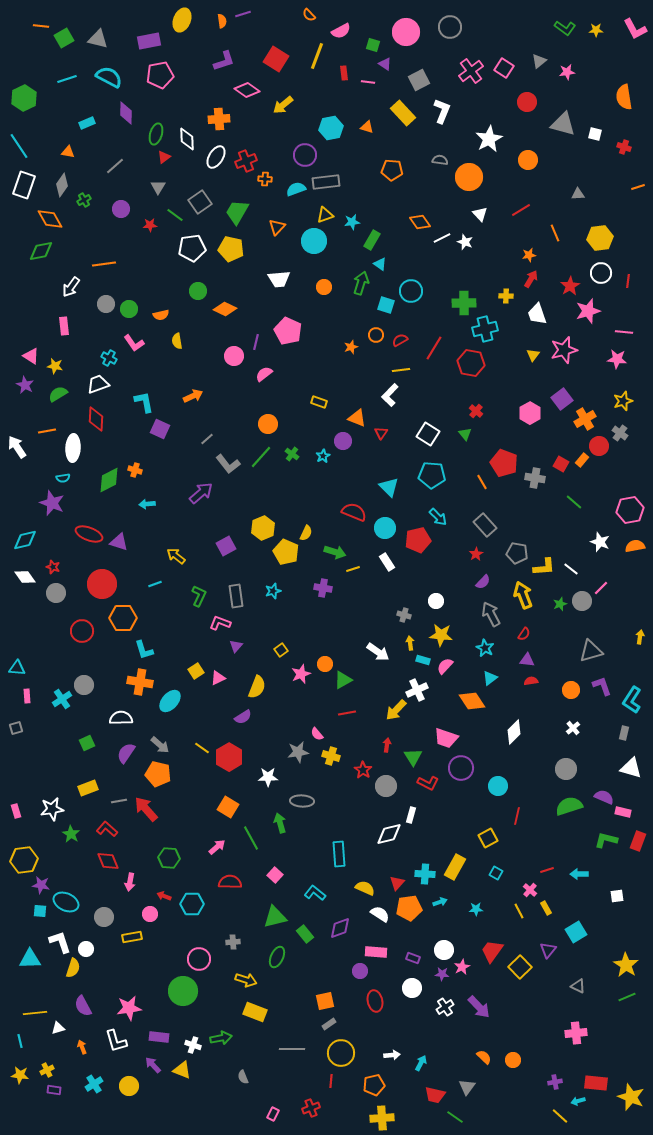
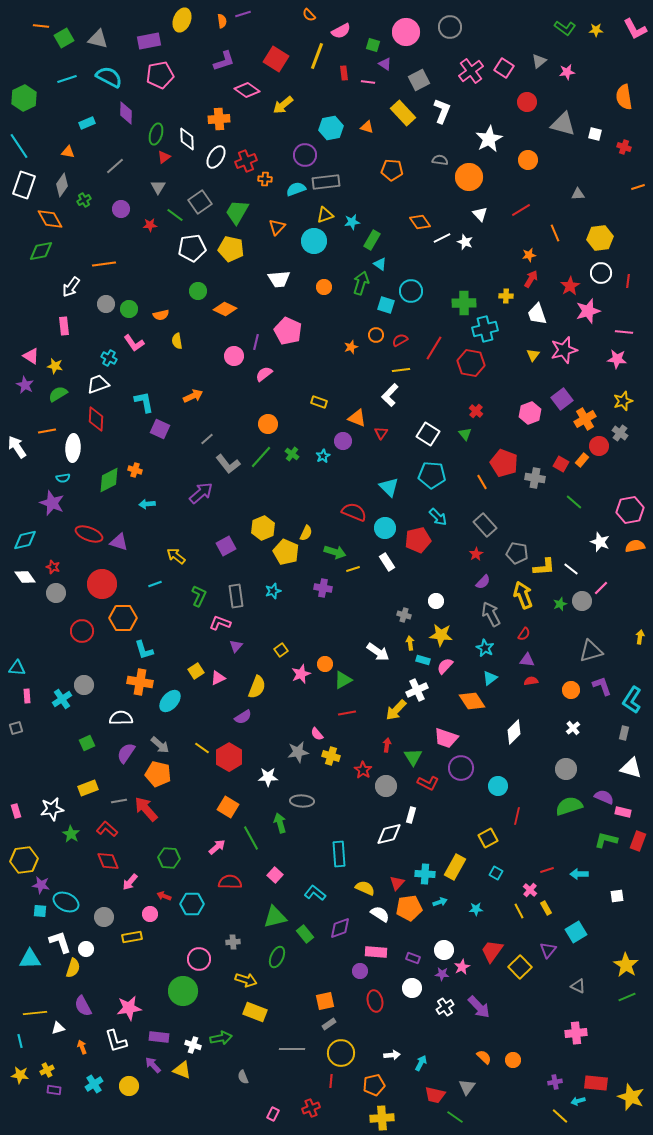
pink hexagon at (530, 413): rotated 10 degrees clockwise
pink arrow at (130, 882): rotated 30 degrees clockwise
